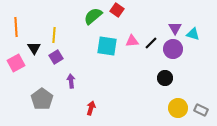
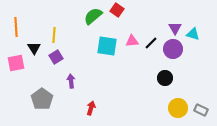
pink square: rotated 18 degrees clockwise
